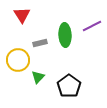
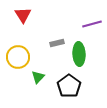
red triangle: moved 1 px right
purple line: moved 2 px up; rotated 12 degrees clockwise
green ellipse: moved 14 px right, 19 px down
gray rectangle: moved 17 px right
yellow circle: moved 3 px up
